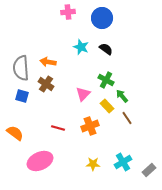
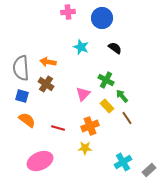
black semicircle: moved 9 px right, 1 px up
orange semicircle: moved 12 px right, 13 px up
yellow star: moved 8 px left, 16 px up
